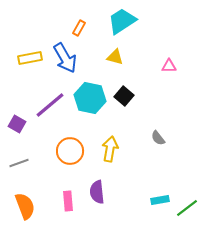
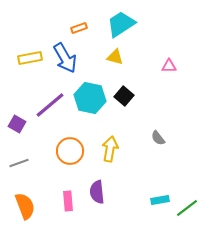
cyan trapezoid: moved 1 px left, 3 px down
orange rectangle: rotated 42 degrees clockwise
